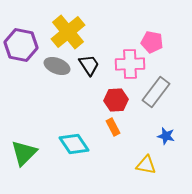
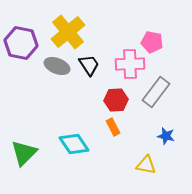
purple hexagon: moved 2 px up
